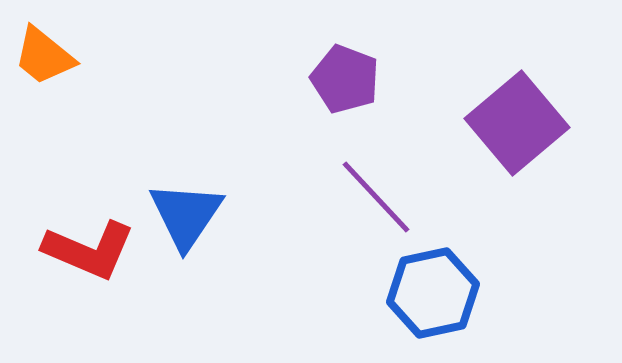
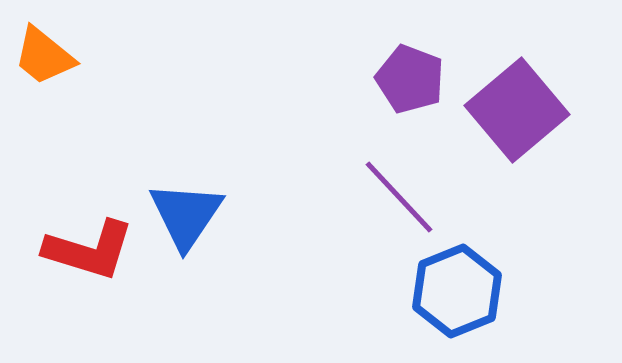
purple pentagon: moved 65 px right
purple square: moved 13 px up
purple line: moved 23 px right
red L-shape: rotated 6 degrees counterclockwise
blue hexagon: moved 24 px right, 2 px up; rotated 10 degrees counterclockwise
